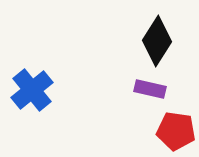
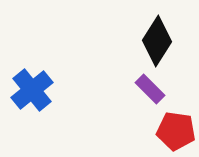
purple rectangle: rotated 32 degrees clockwise
